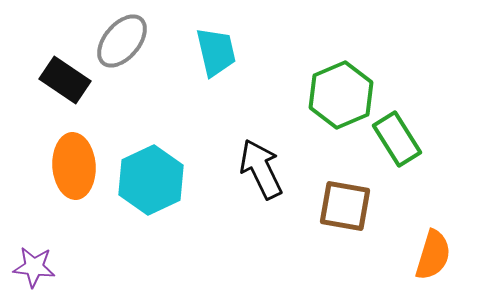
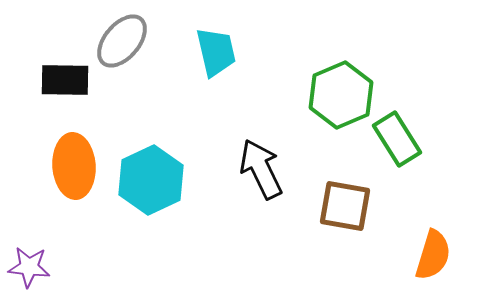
black rectangle: rotated 33 degrees counterclockwise
purple star: moved 5 px left
